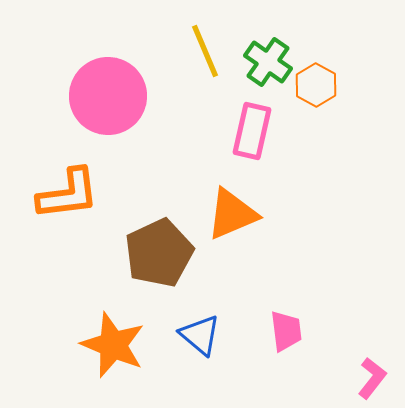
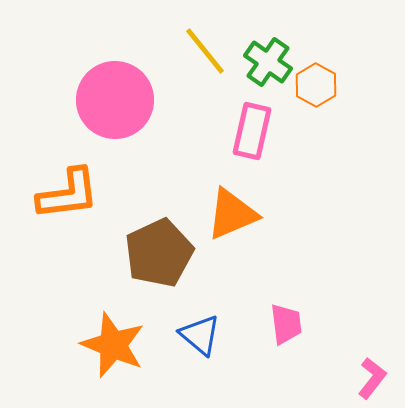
yellow line: rotated 16 degrees counterclockwise
pink circle: moved 7 px right, 4 px down
pink trapezoid: moved 7 px up
